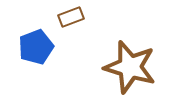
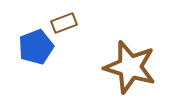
brown rectangle: moved 7 px left, 6 px down
